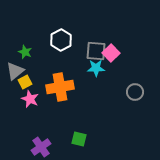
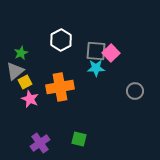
green star: moved 4 px left, 1 px down; rotated 24 degrees clockwise
gray circle: moved 1 px up
purple cross: moved 1 px left, 4 px up
